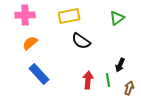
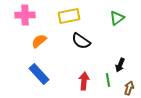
orange semicircle: moved 9 px right, 2 px up
red arrow: moved 4 px left, 1 px down
